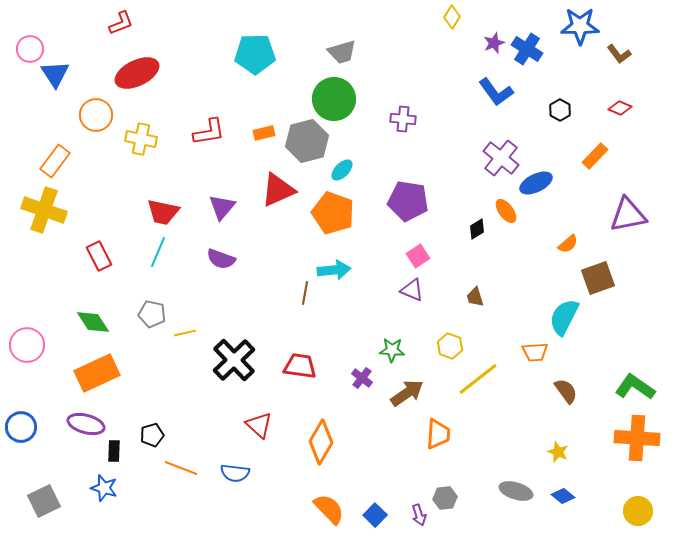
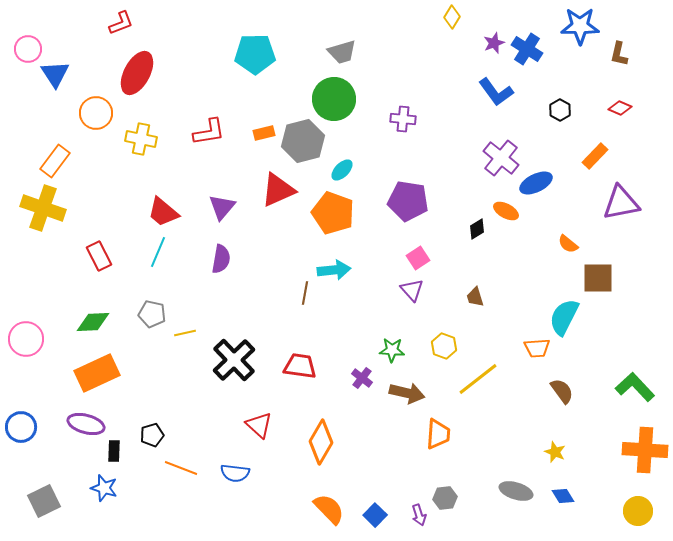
pink circle at (30, 49): moved 2 px left
brown L-shape at (619, 54): rotated 50 degrees clockwise
red ellipse at (137, 73): rotated 36 degrees counterclockwise
orange circle at (96, 115): moved 2 px up
gray hexagon at (307, 141): moved 4 px left
yellow cross at (44, 210): moved 1 px left, 2 px up
orange ellipse at (506, 211): rotated 25 degrees counterclockwise
red trapezoid at (163, 212): rotated 28 degrees clockwise
purple triangle at (628, 215): moved 7 px left, 12 px up
orange semicircle at (568, 244): rotated 80 degrees clockwise
pink square at (418, 256): moved 2 px down
purple semicircle at (221, 259): rotated 100 degrees counterclockwise
brown square at (598, 278): rotated 20 degrees clockwise
purple triangle at (412, 290): rotated 25 degrees clockwise
green diamond at (93, 322): rotated 60 degrees counterclockwise
pink circle at (27, 345): moved 1 px left, 6 px up
yellow hexagon at (450, 346): moved 6 px left
orange trapezoid at (535, 352): moved 2 px right, 4 px up
green L-shape at (635, 387): rotated 12 degrees clockwise
brown semicircle at (566, 391): moved 4 px left
brown arrow at (407, 393): rotated 48 degrees clockwise
orange cross at (637, 438): moved 8 px right, 12 px down
yellow star at (558, 452): moved 3 px left
blue diamond at (563, 496): rotated 20 degrees clockwise
